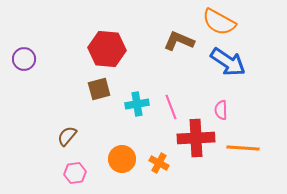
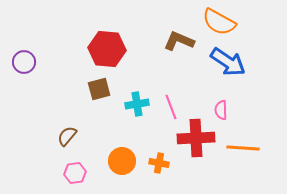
purple circle: moved 3 px down
orange circle: moved 2 px down
orange cross: rotated 18 degrees counterclockwise
